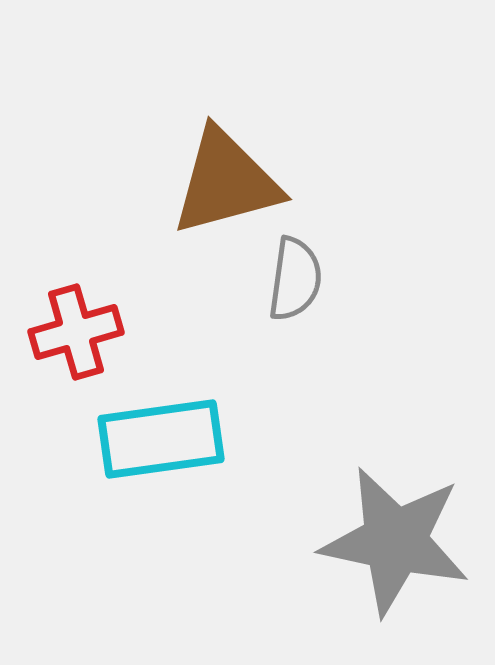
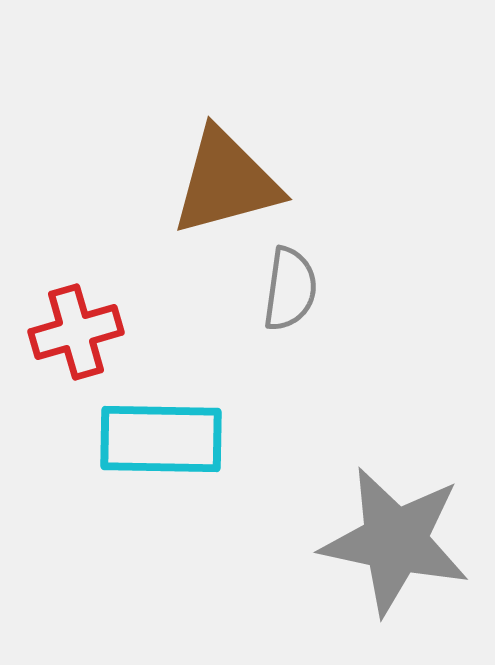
gray semicircle: moved 5 px left, 10 px down
cyan rectangle: rotated 9 degrees clockwise
